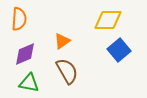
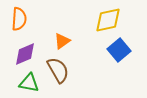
yellow diamond: rotated 12 degrees counterclockwise
brown semicircle: moved 9 px left, 1 px up
